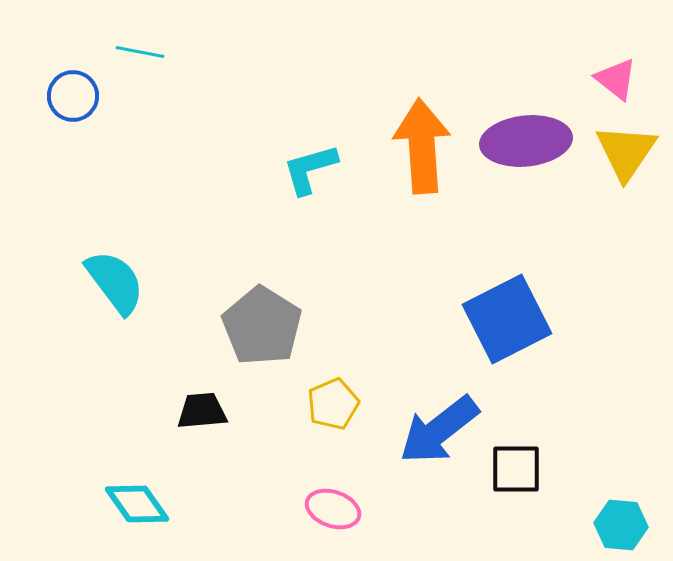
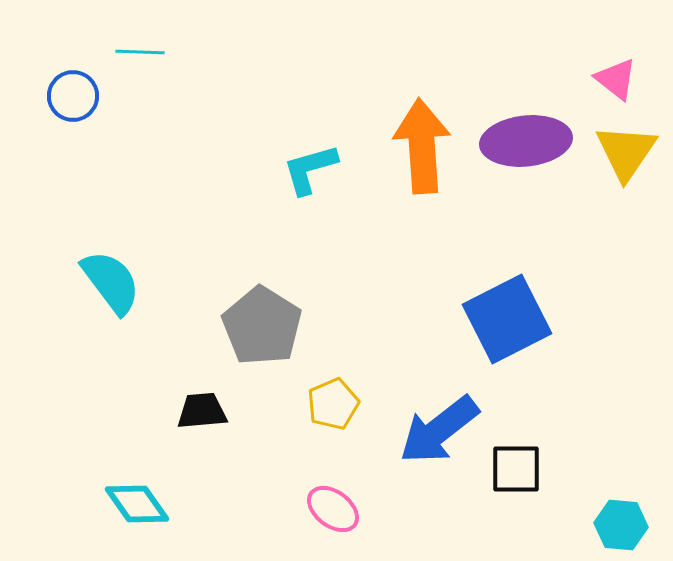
cyan line: rotated 9 degrees counterclockwise
cyan semicircle: moved 4 px left
pink ellipse: rotated 18 degrees clockwise
